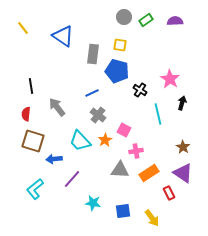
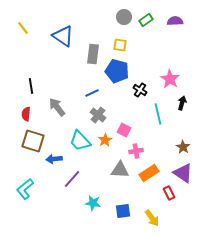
cyan L-shape: moved 10 px left
